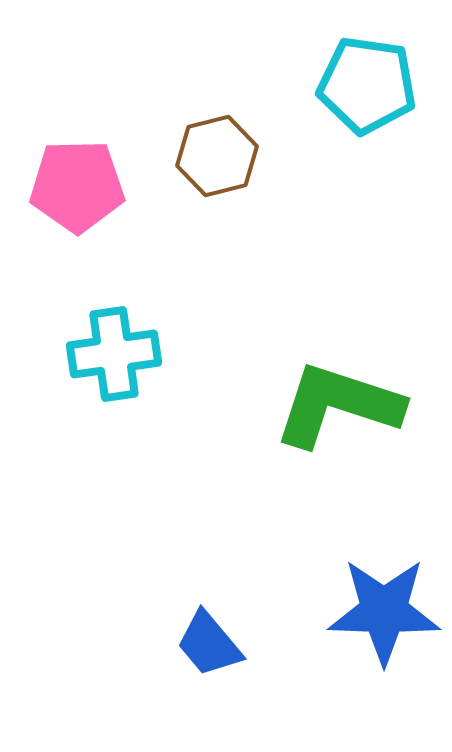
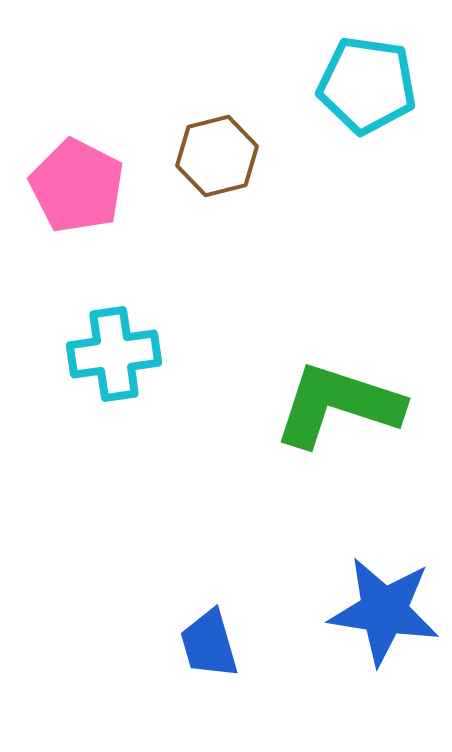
pink pentagon: rotated 28 degrees clockwise
blue star: rotated 7 degrees clockwise
blue trapezoid: rotated 24 degrees clockwise
